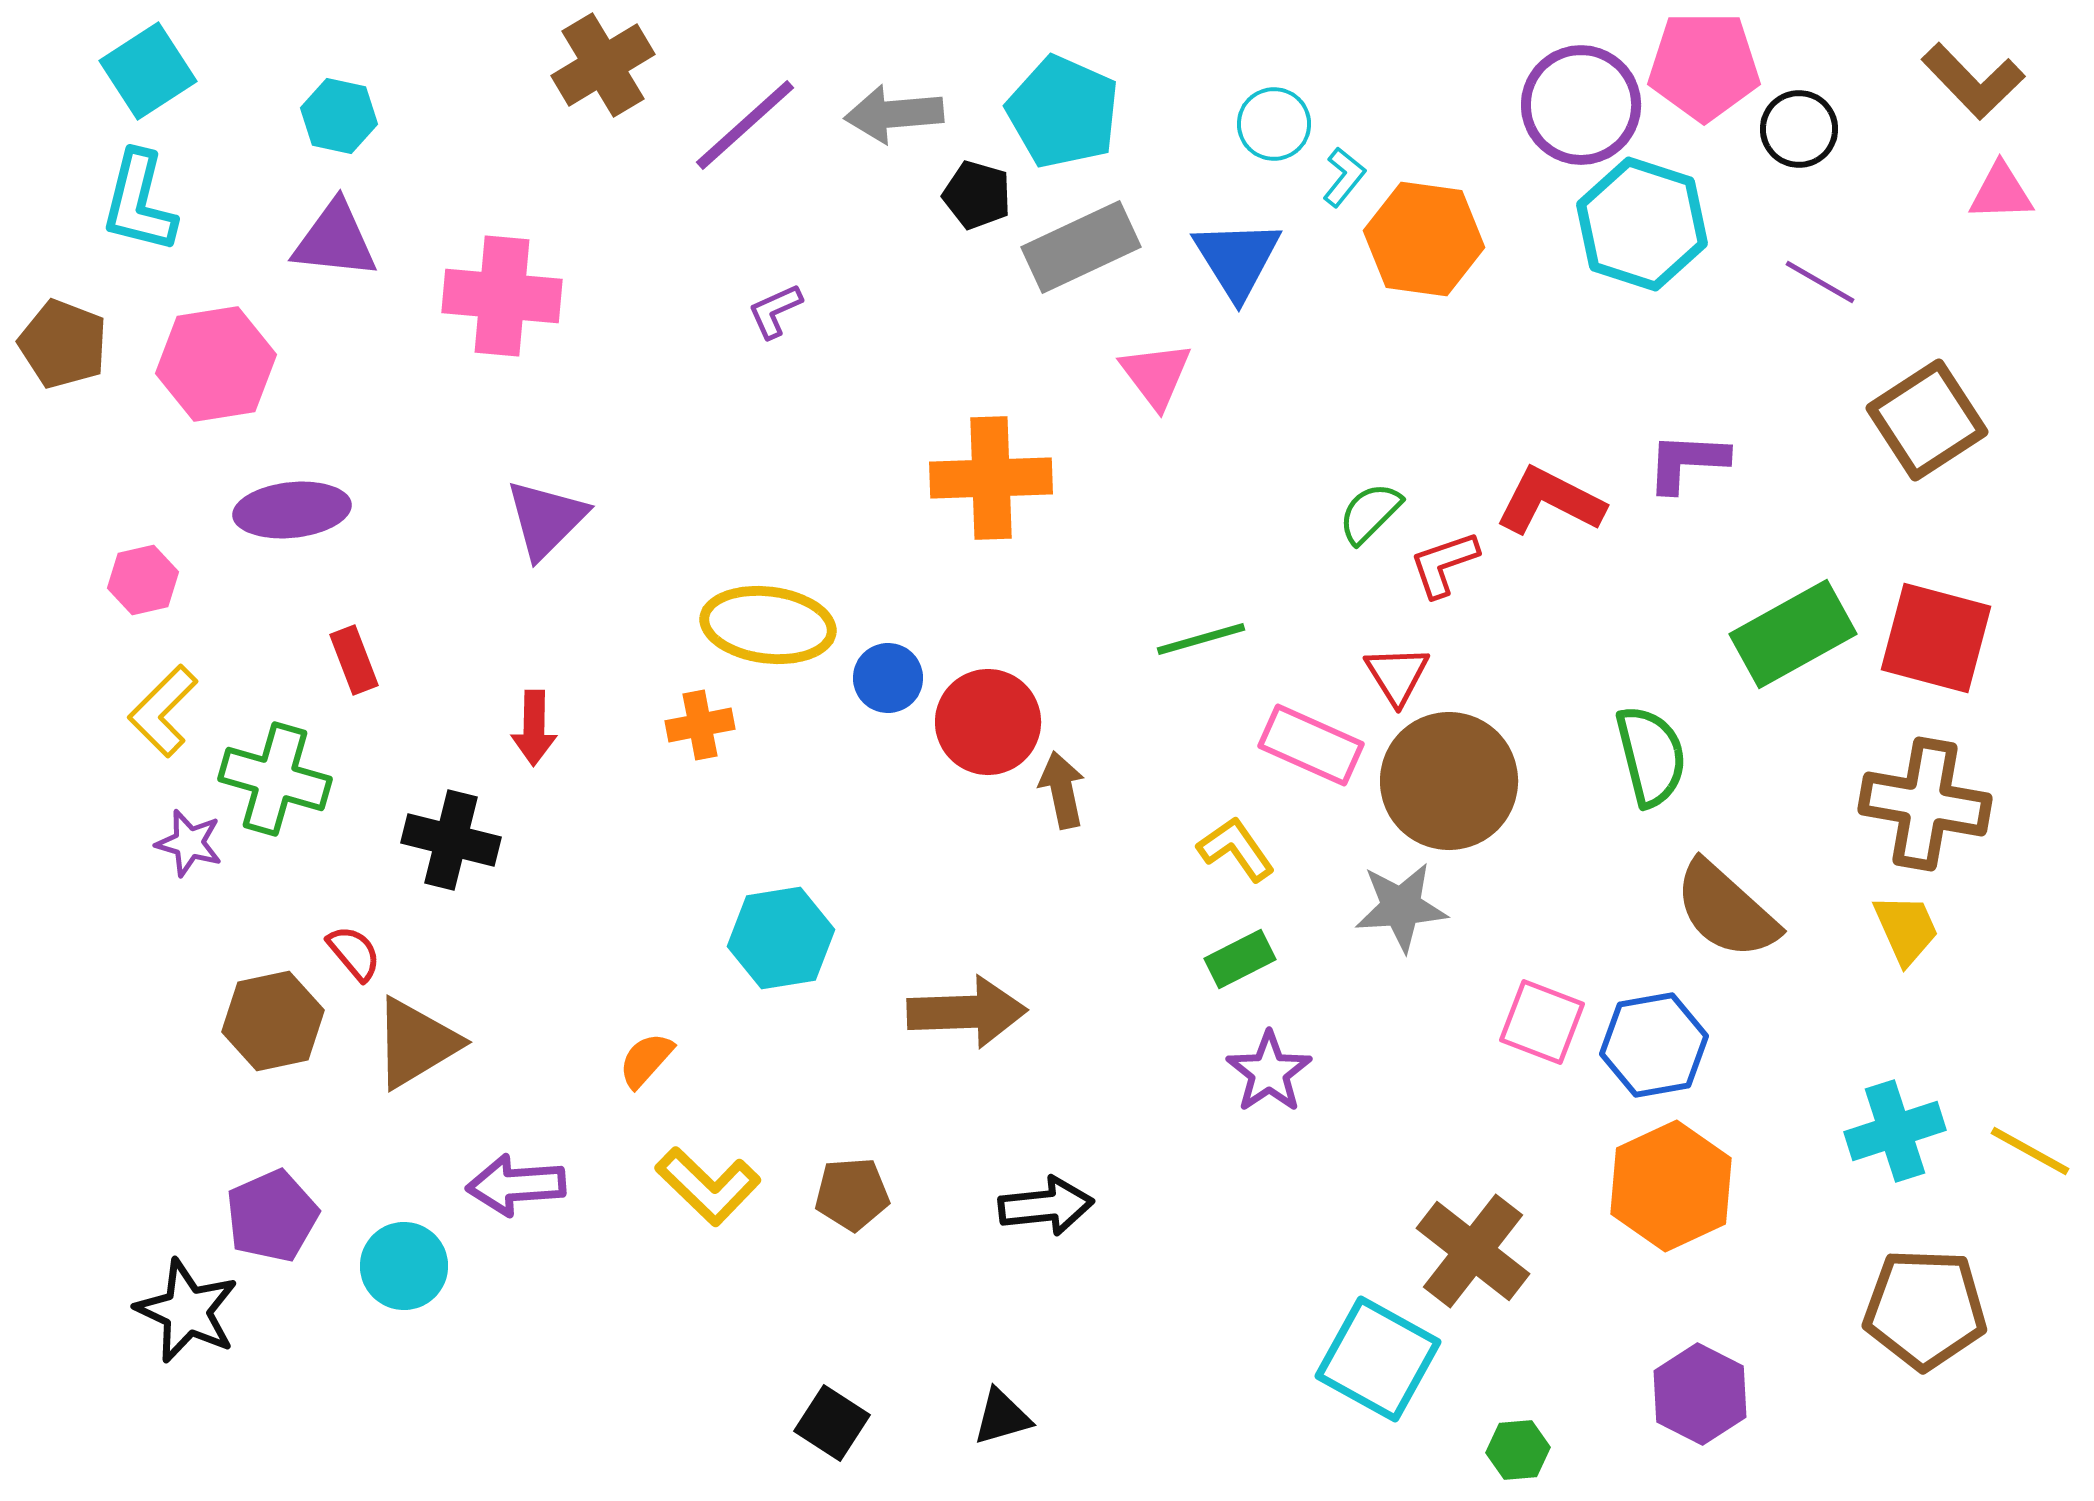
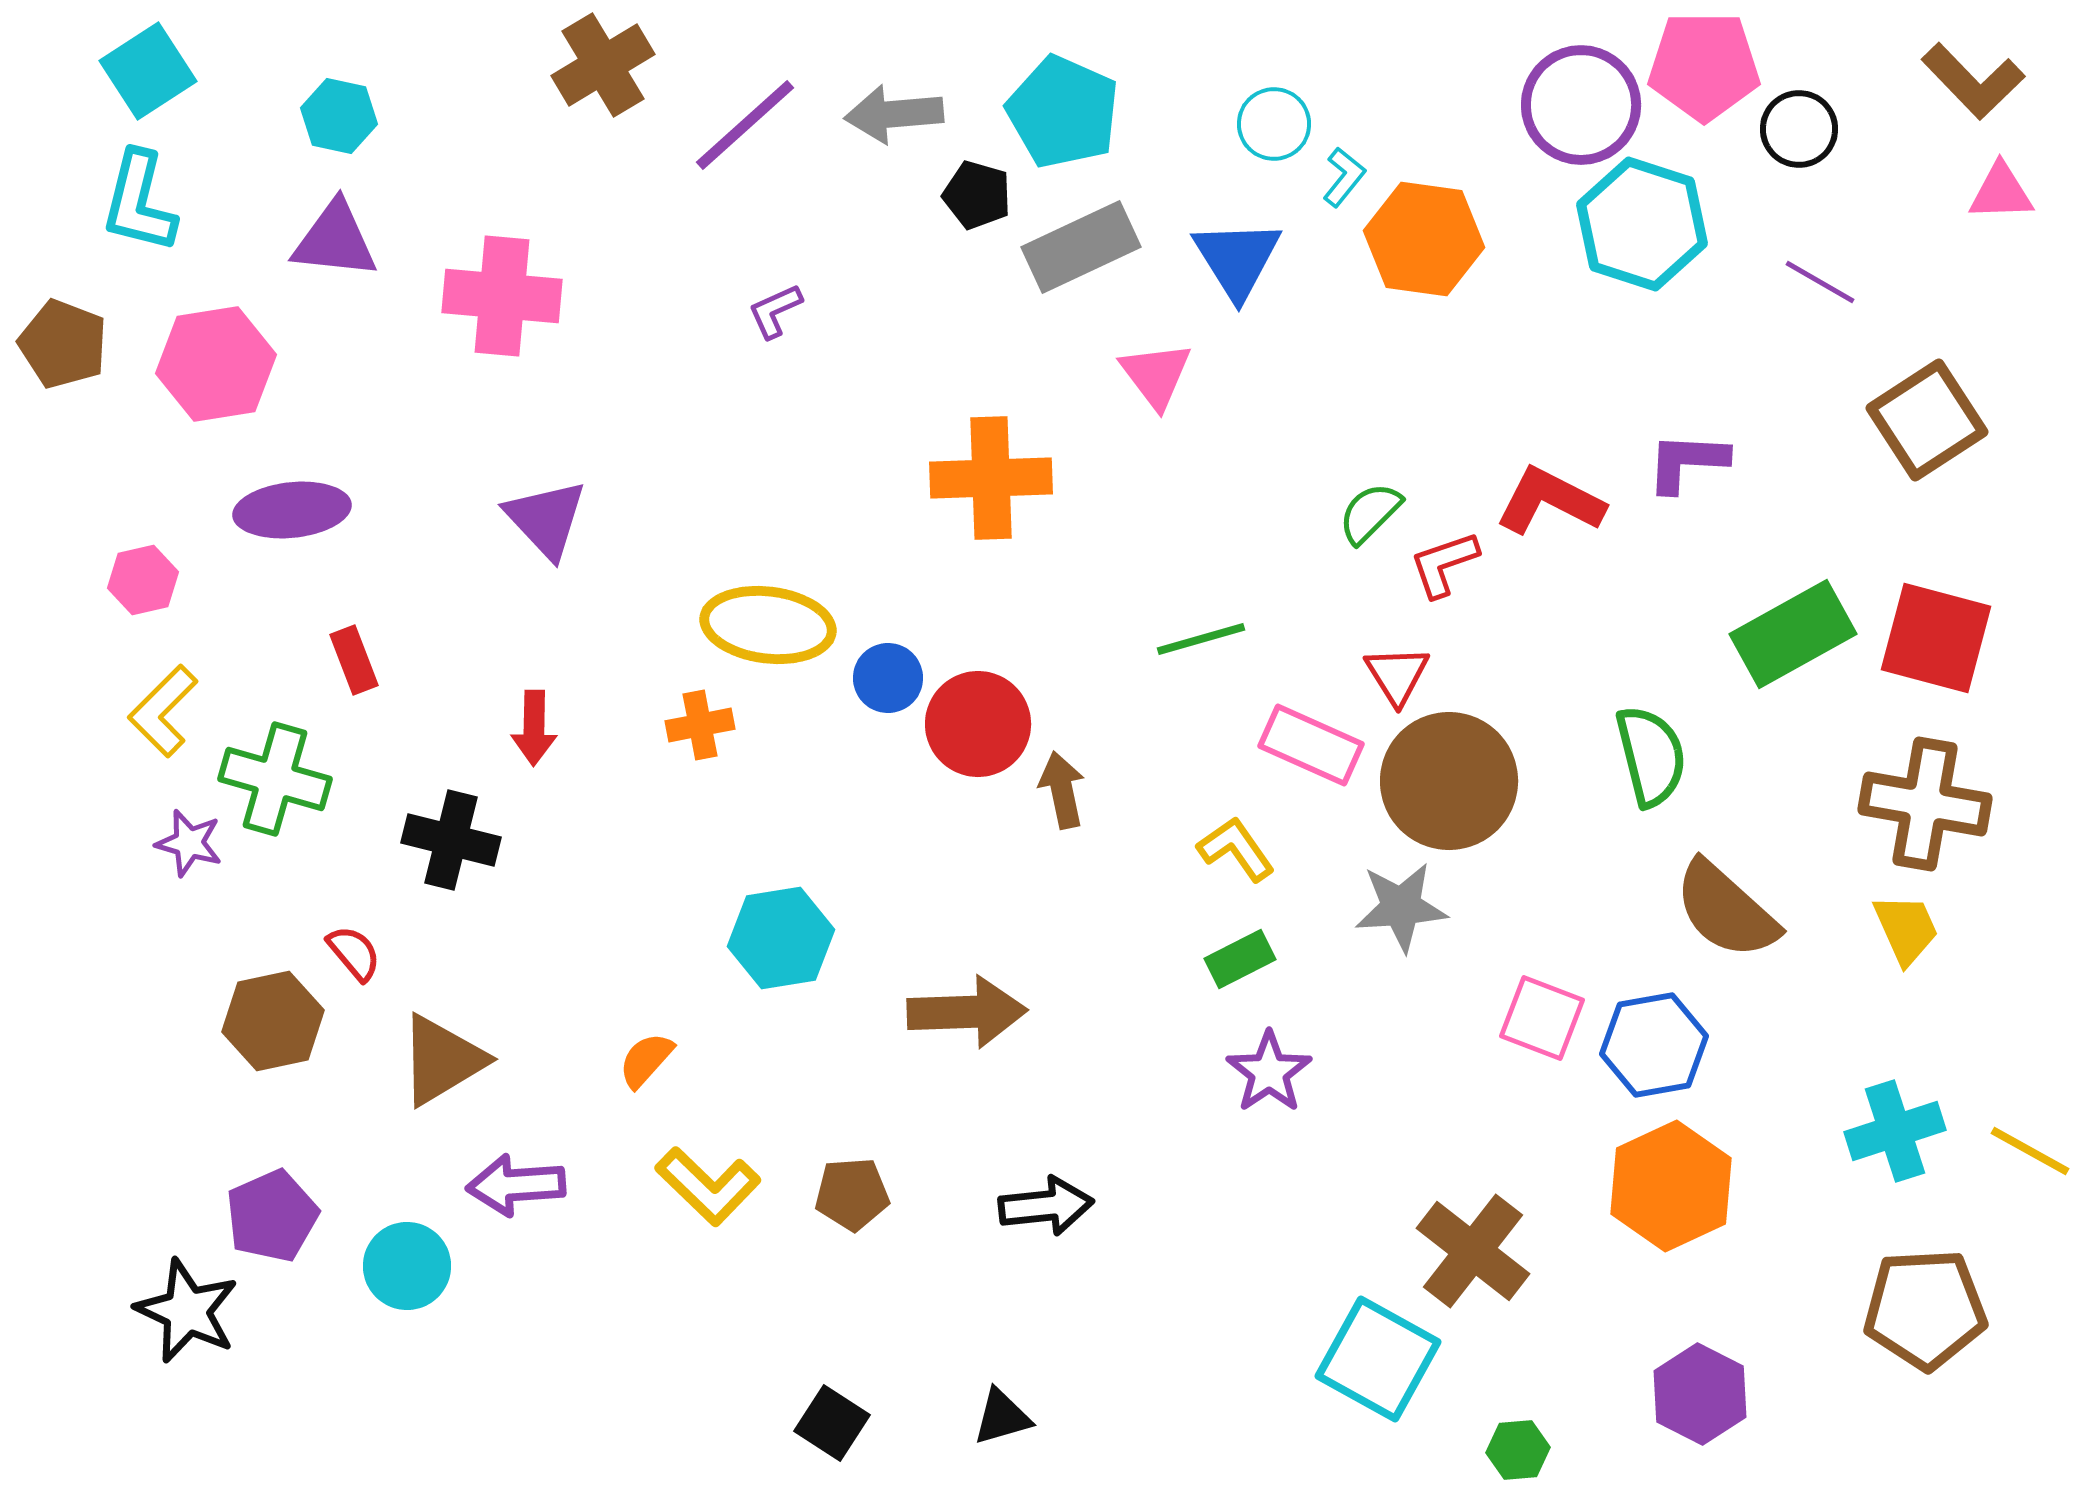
purple triangle at (546, 519): rotated 28 degrees counterclockwise
red circle at (988, 722): moved 10 px left, 2 px down
pink square at (1542, 1022): moved 4 px up
brown triangle at (416, 1043): moved 26 px right, 17 px down
cyan circle at (404, 1266): moved 3 px right
brown pentagon at (1925, 1309): rotated 5 degrees counterclockwise
